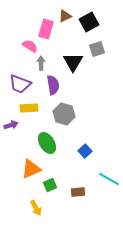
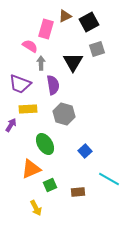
yellow rectangle: moved 1 px left, 1 px down
purple arrow: rotated 40 degrees counterclockwise
green ellipse: moved 2 px left, 1 px down
